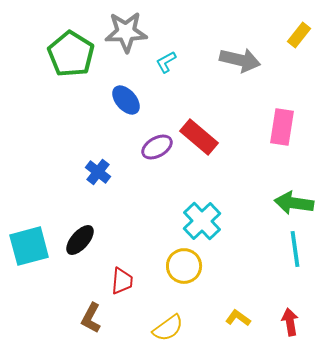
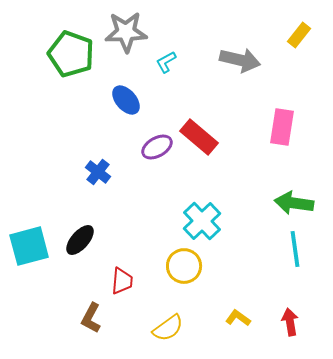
green pentagon: rotated 12 degrees counterclockwise
